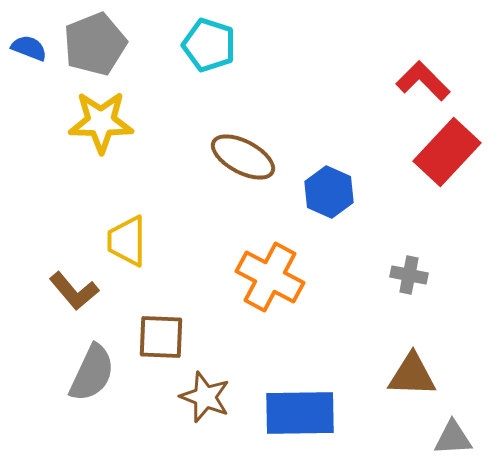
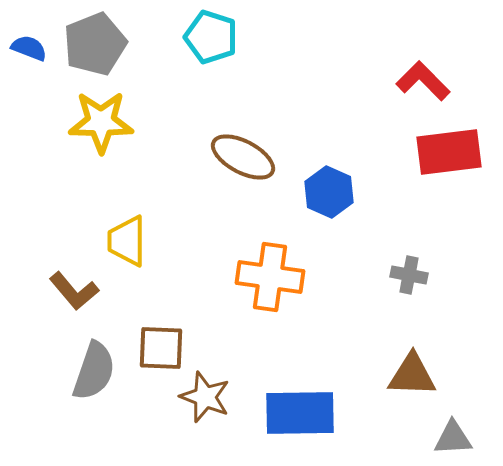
cyan pentagon: moved 2 px right, 8 px up
red rectangle: moved 2 px right; rotated 40 degrees clockwise
orange cross: rotated 20 degrees counterclockwise
brown square: moved 11 px down
gray semicircle: moved 2 px right, 2 px up; rotated 6 degrees counterclockwise
